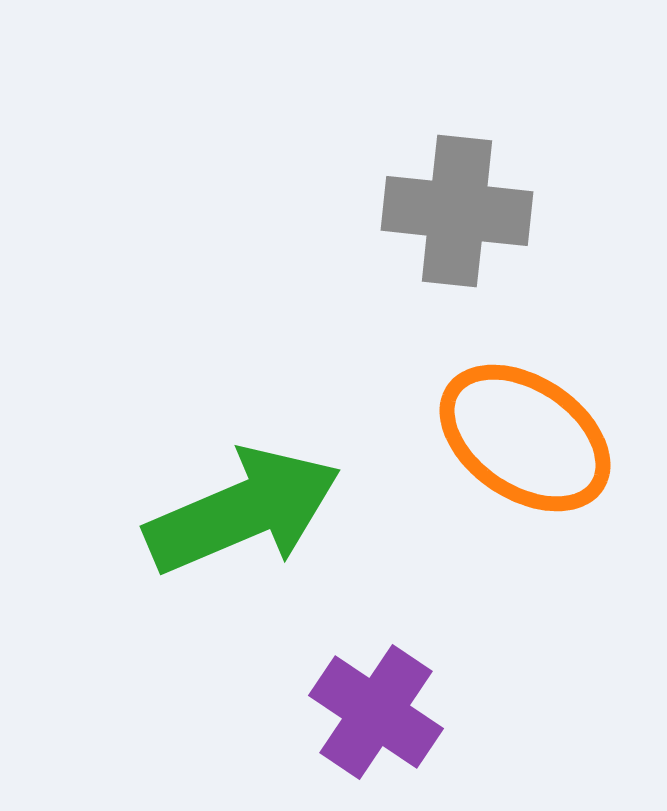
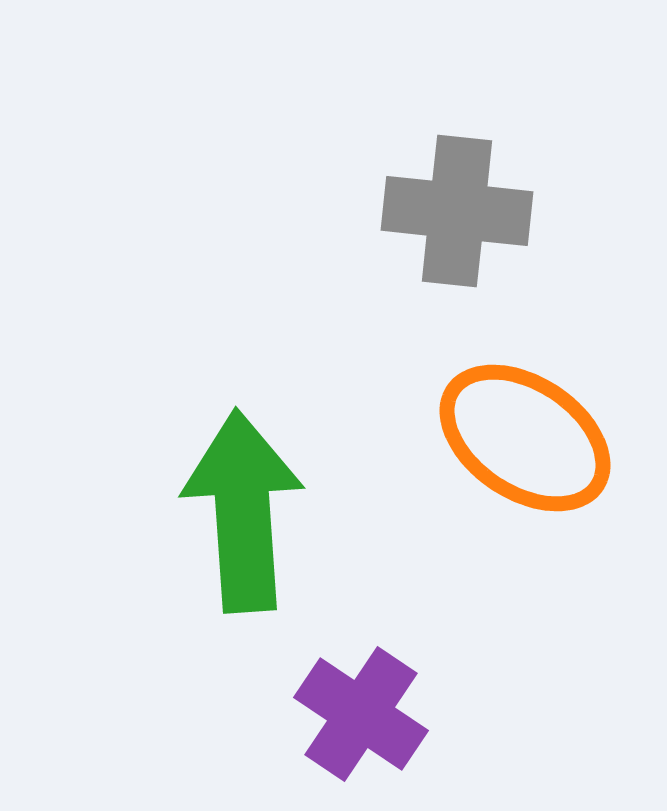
green arrow: rotated 71 degrees counterclockwise
purple cross: moved 15 px left, 2 px down
